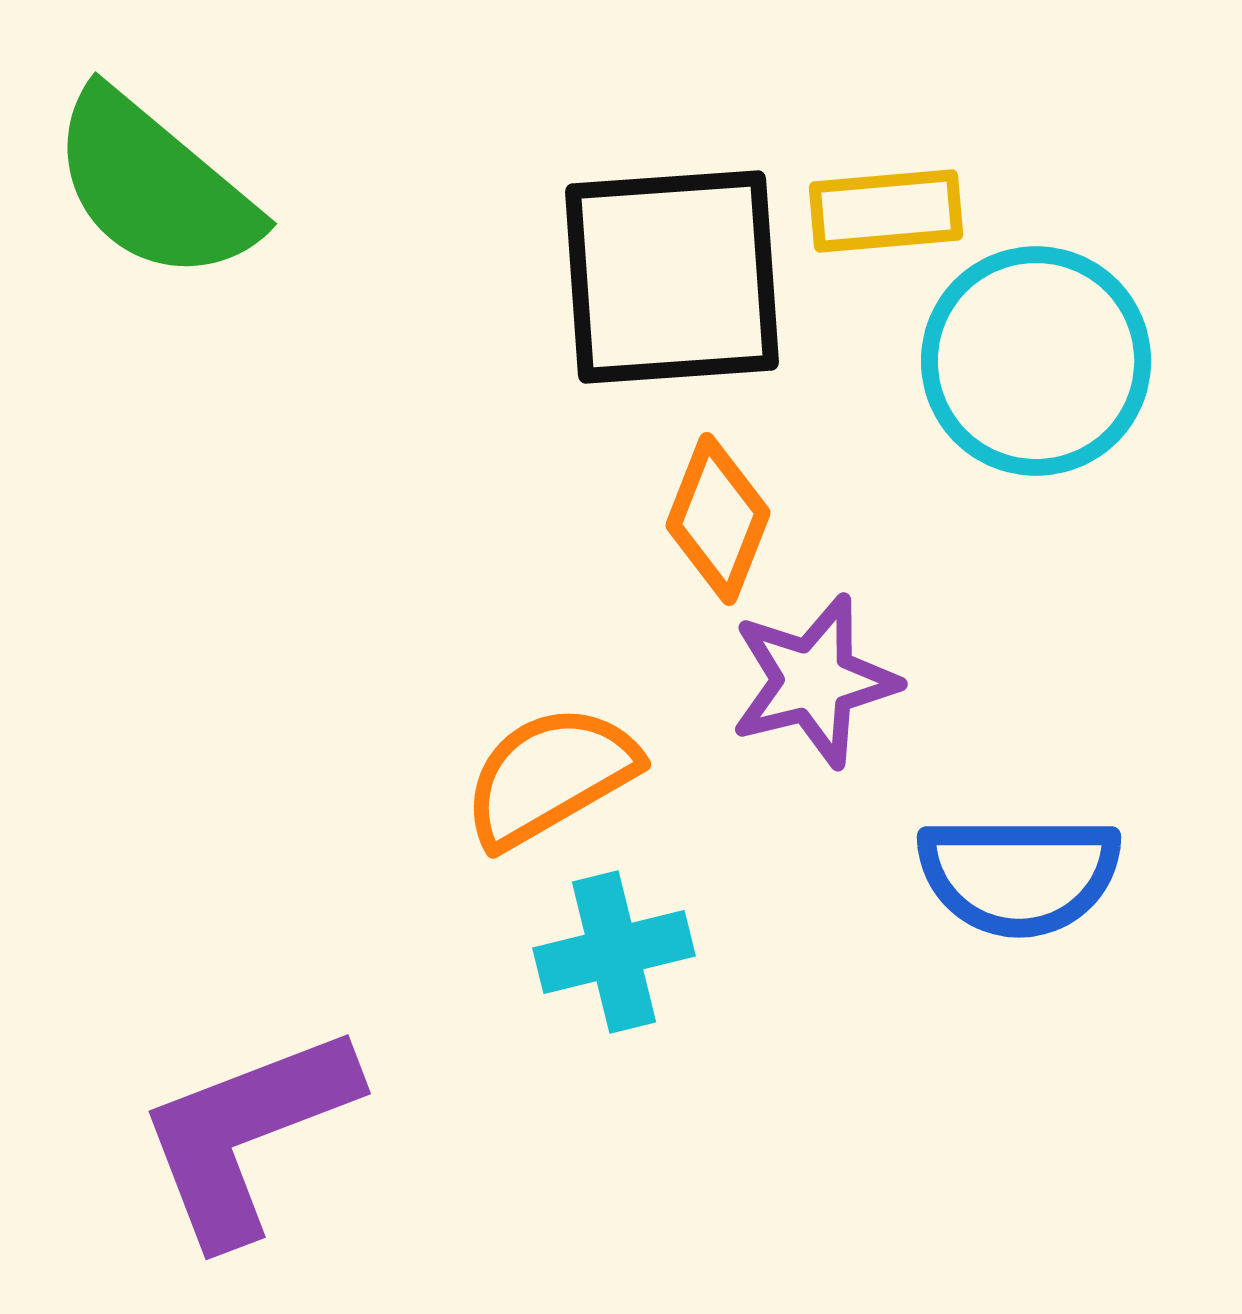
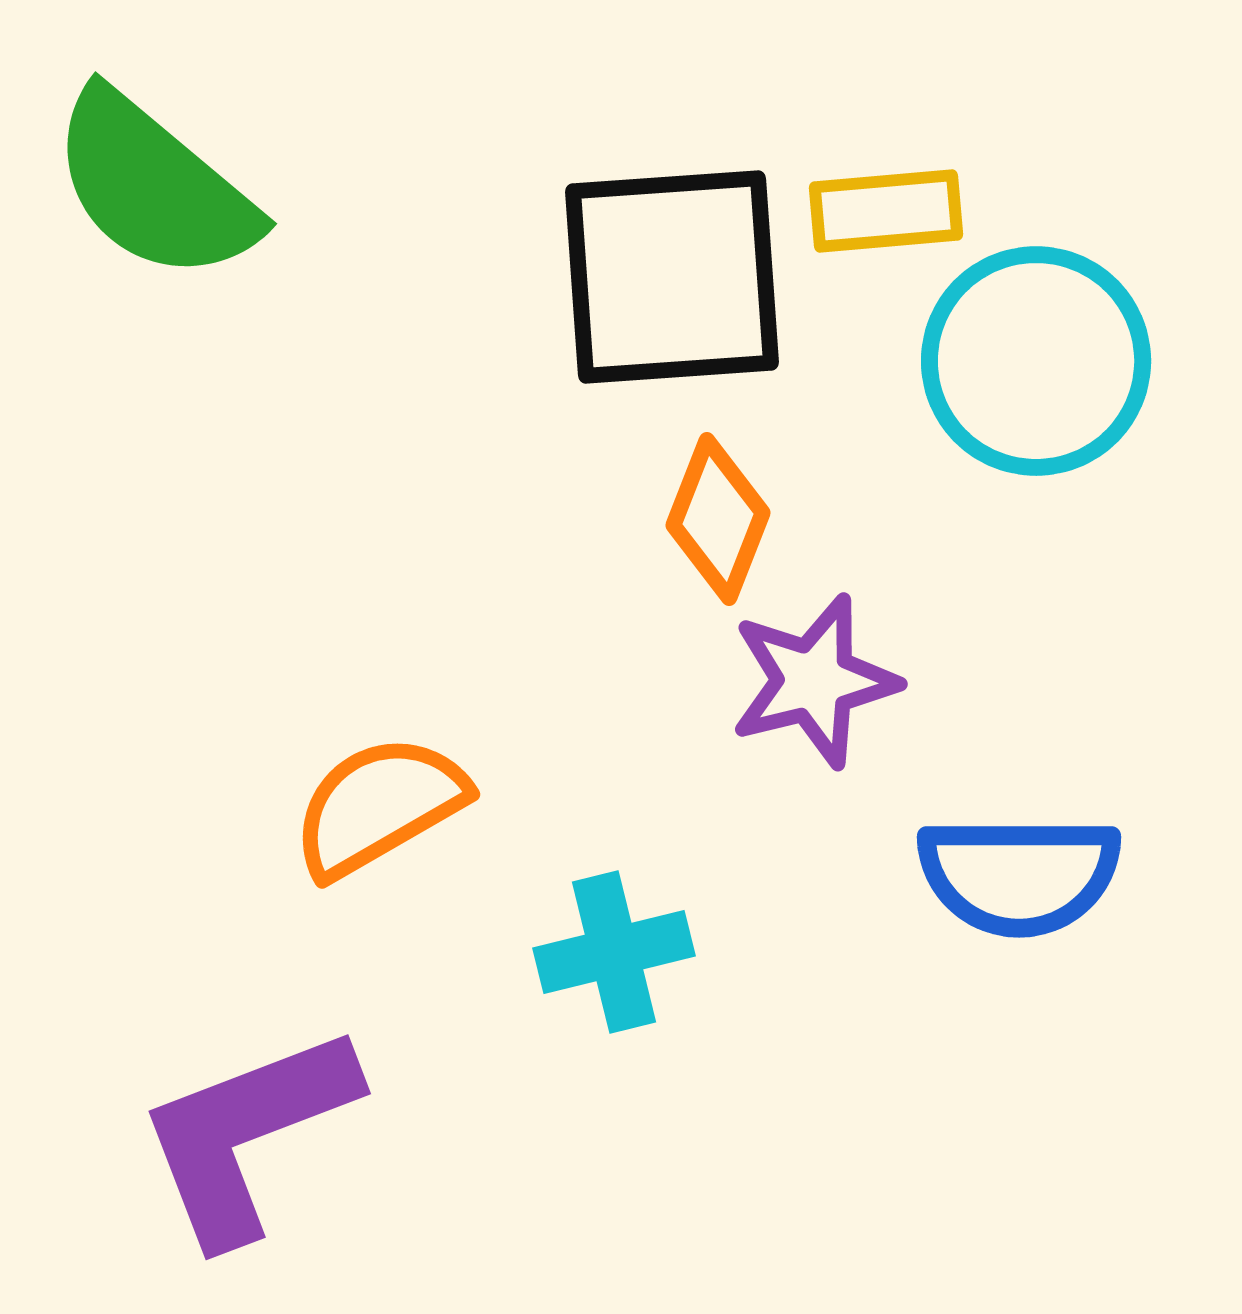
orange semicircle: moved 171 px left, 30 px down
